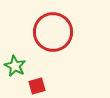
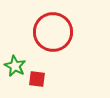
red square: moved 7 px up; rotated 24 degrees clockwise
